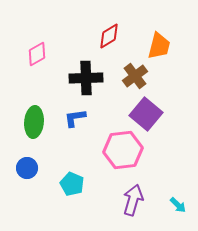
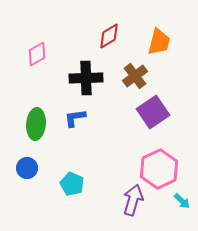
orange trapezoid: moved 4 px up
purple square: moved 7 px right, 2 px up; rotated 16 degrees clockwise
green ellipse: moved 2 px right, 2 px down
pink hexagon: moved 36 px right, 19 px down; rotated 18 degrees counterclockwise
cyan arrow: moved 4 px right, 4 px up
